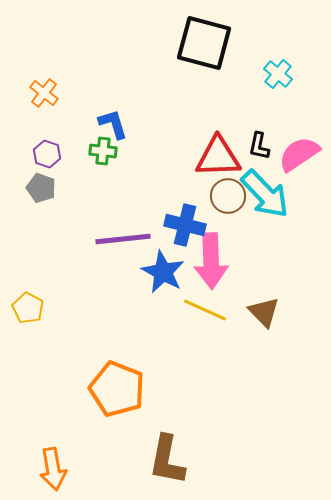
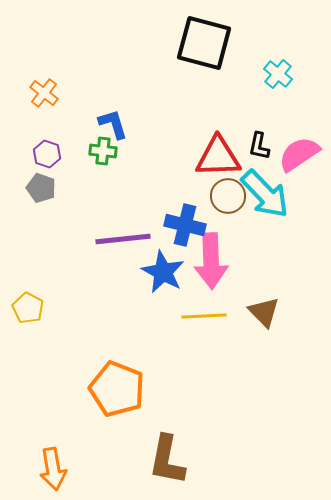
yellow line: moved 1 px left, 6 px down; rotated 27 degrees counterclockwise
